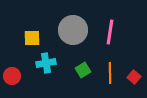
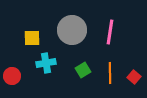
gray circle: moved 1 px left
